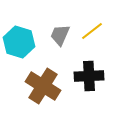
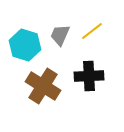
cyan hexagon: moved 6 px right, 3 px down
